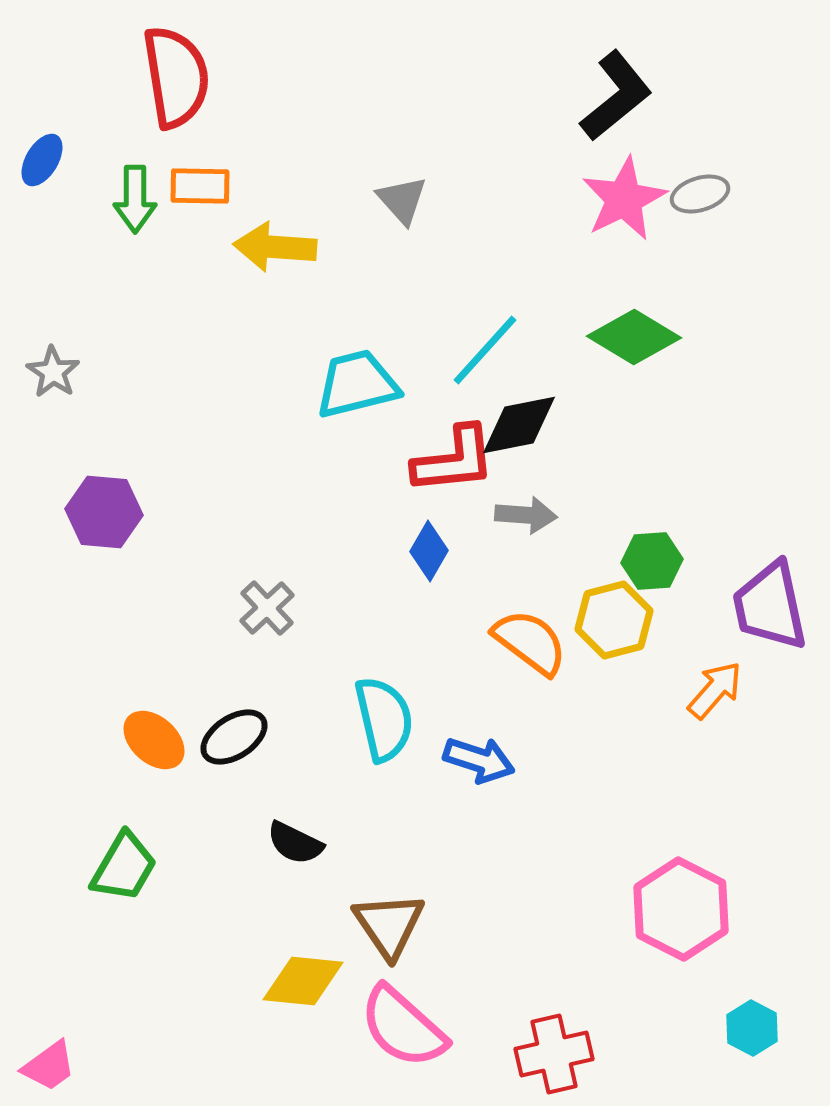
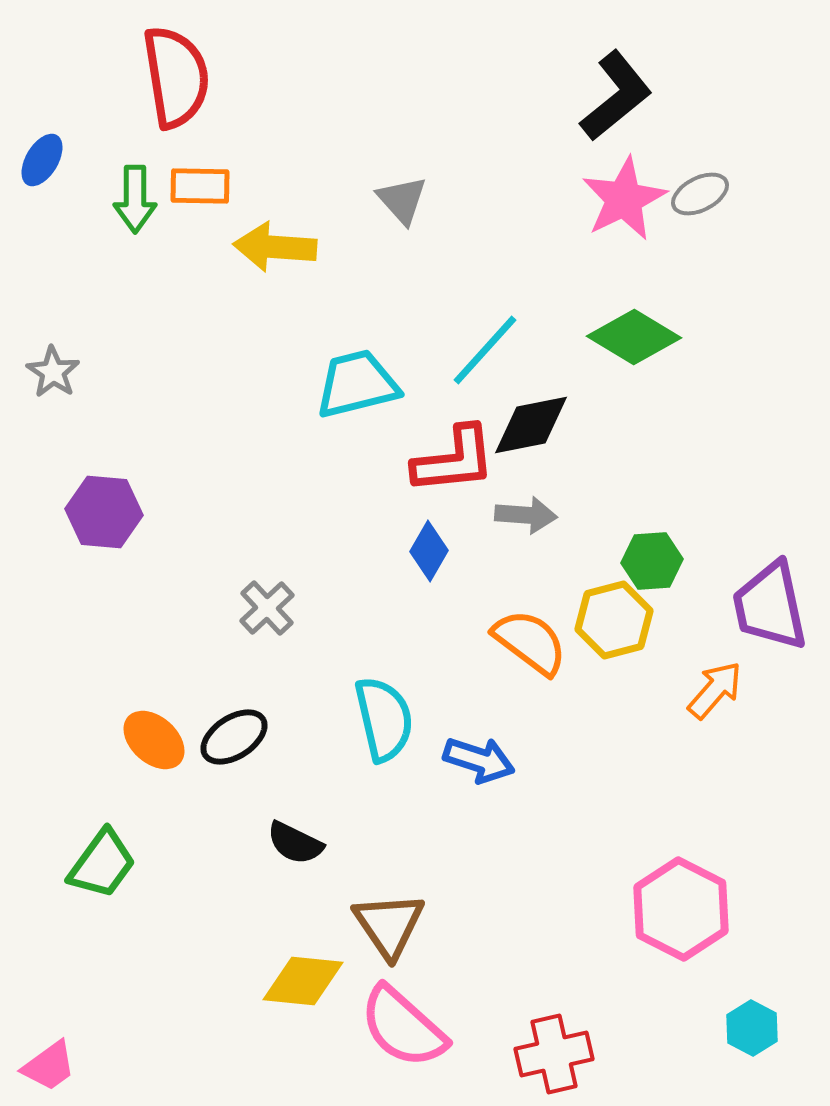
gray ellipse: rotated 10 degrees counterclockwise
black diamond: moved 12 px right
green trapezoid: moved 22 px left, 3 px up; rotated 6 degrees clockwise
